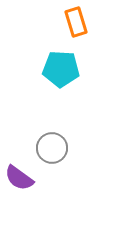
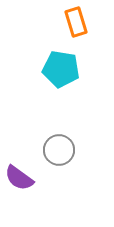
cyan pentagon: rotated 6 degrees clockwise
gray circle: moved 7 px right, 2 px down
